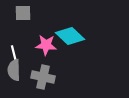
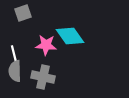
gray square: rotated 18 degrees counterclockwise
cyan diamond: rotated 12 degrees clockwise
gray semicircle: moved 1 px right, 1 px down
